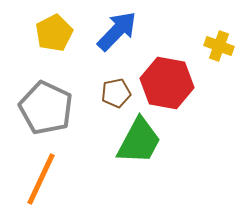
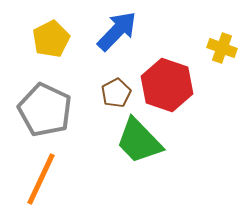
yellow pentagon: moved 3 px left, 6 px down
yellow cross: moved 3 px right, 2 px down
red hexagon: moved 2 px down; rotated 9 degrees clockwise
brown pentagon: rotated 16 degrees counterclockwise
gray pentagon: moved 1 px left, 2 px down
green trapezoid: rotated 108 degrees clockwise
